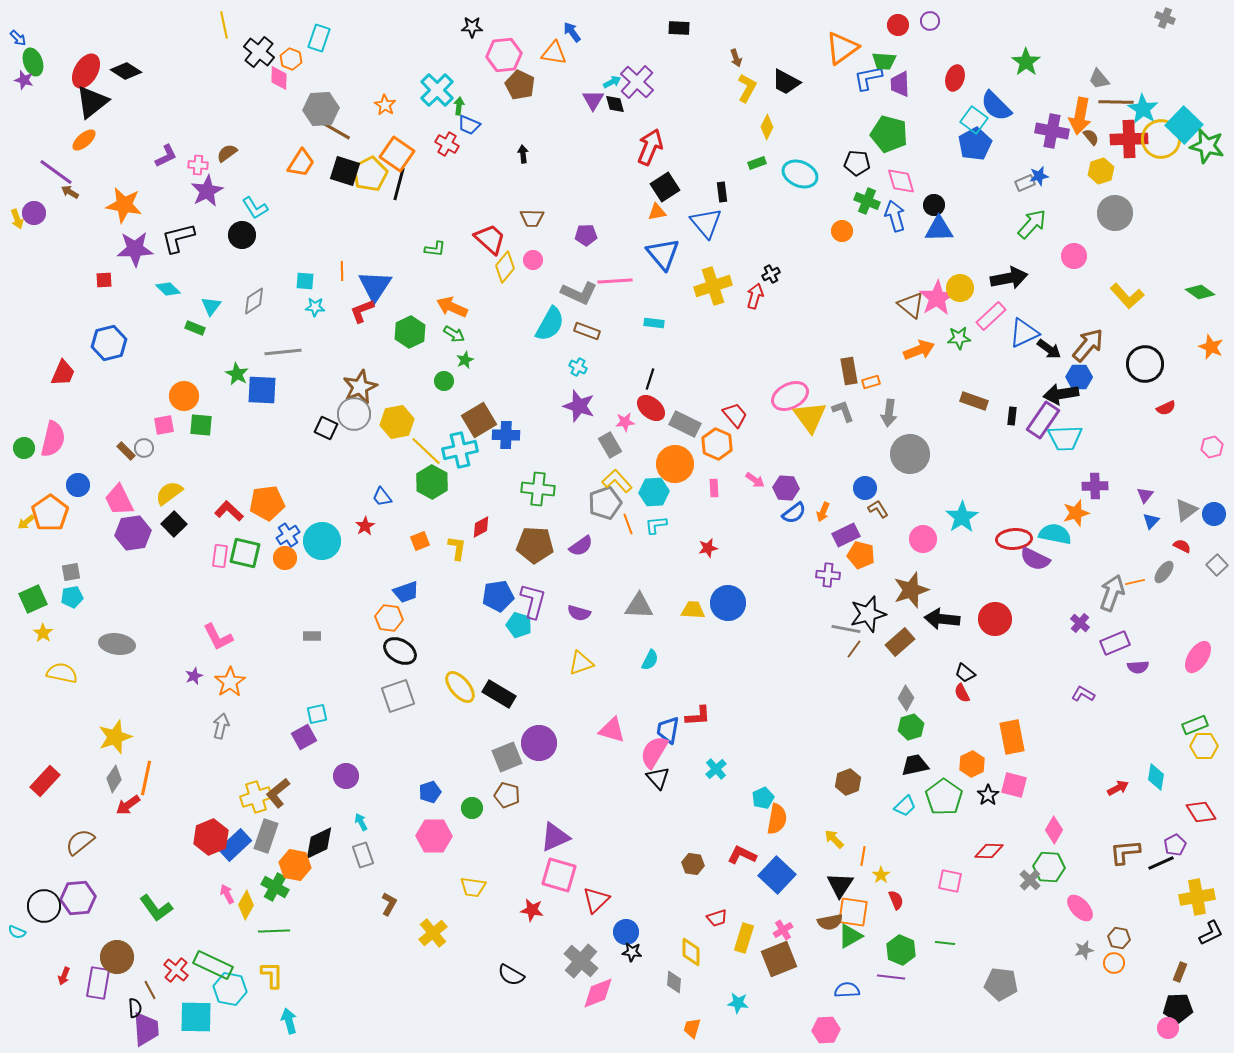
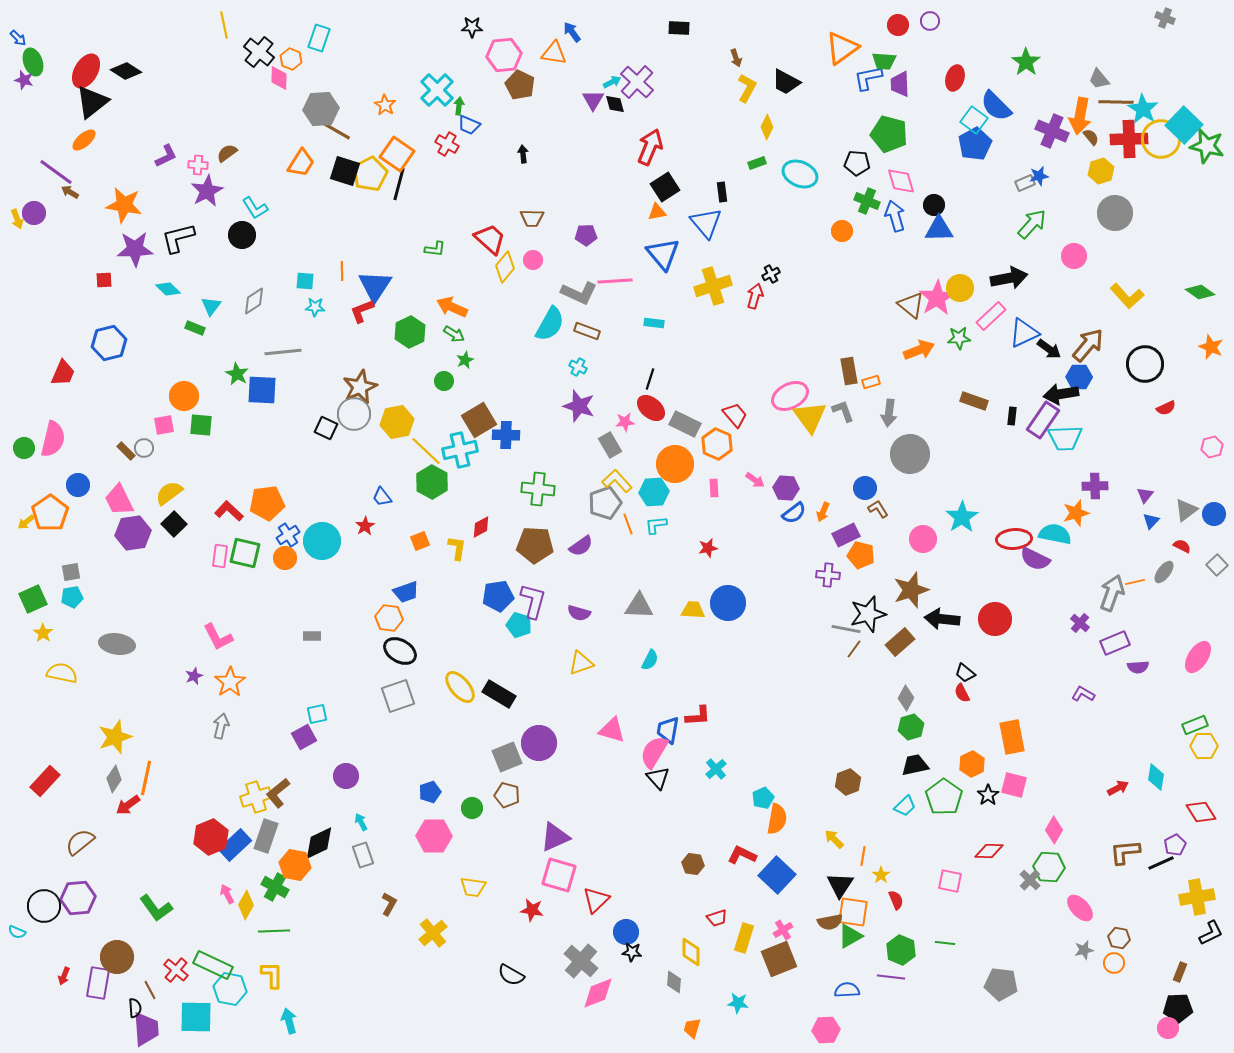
purple cross at (1052, 131): rotated 12 degrees clockwise
